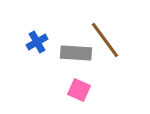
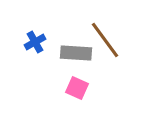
blue cross: moved 2 px left
pink square: moved 2 px left, 2 px up
